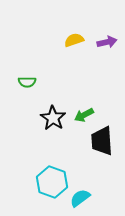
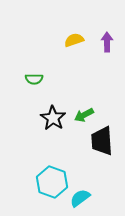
purple arrow: rotated 78 degrees counterclockwise
green semicircle: moved 7 px right, 3 px up
